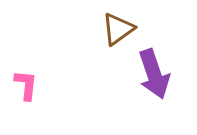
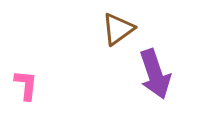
purple arrow: moved 1 px right
